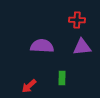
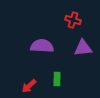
red cross: moved 4 px left; rotated 14 degrees clockwise
purple triangle: moved 1 px right, 1 px down
green rectangle: moved 5 px left, 1 px down
